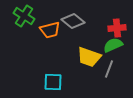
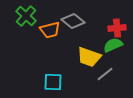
green cross: moved 2 px right; rotated 10 degrees clockwise
gray line: moved 4 px left, 5 px down; rotated 30 degrees clockwise
